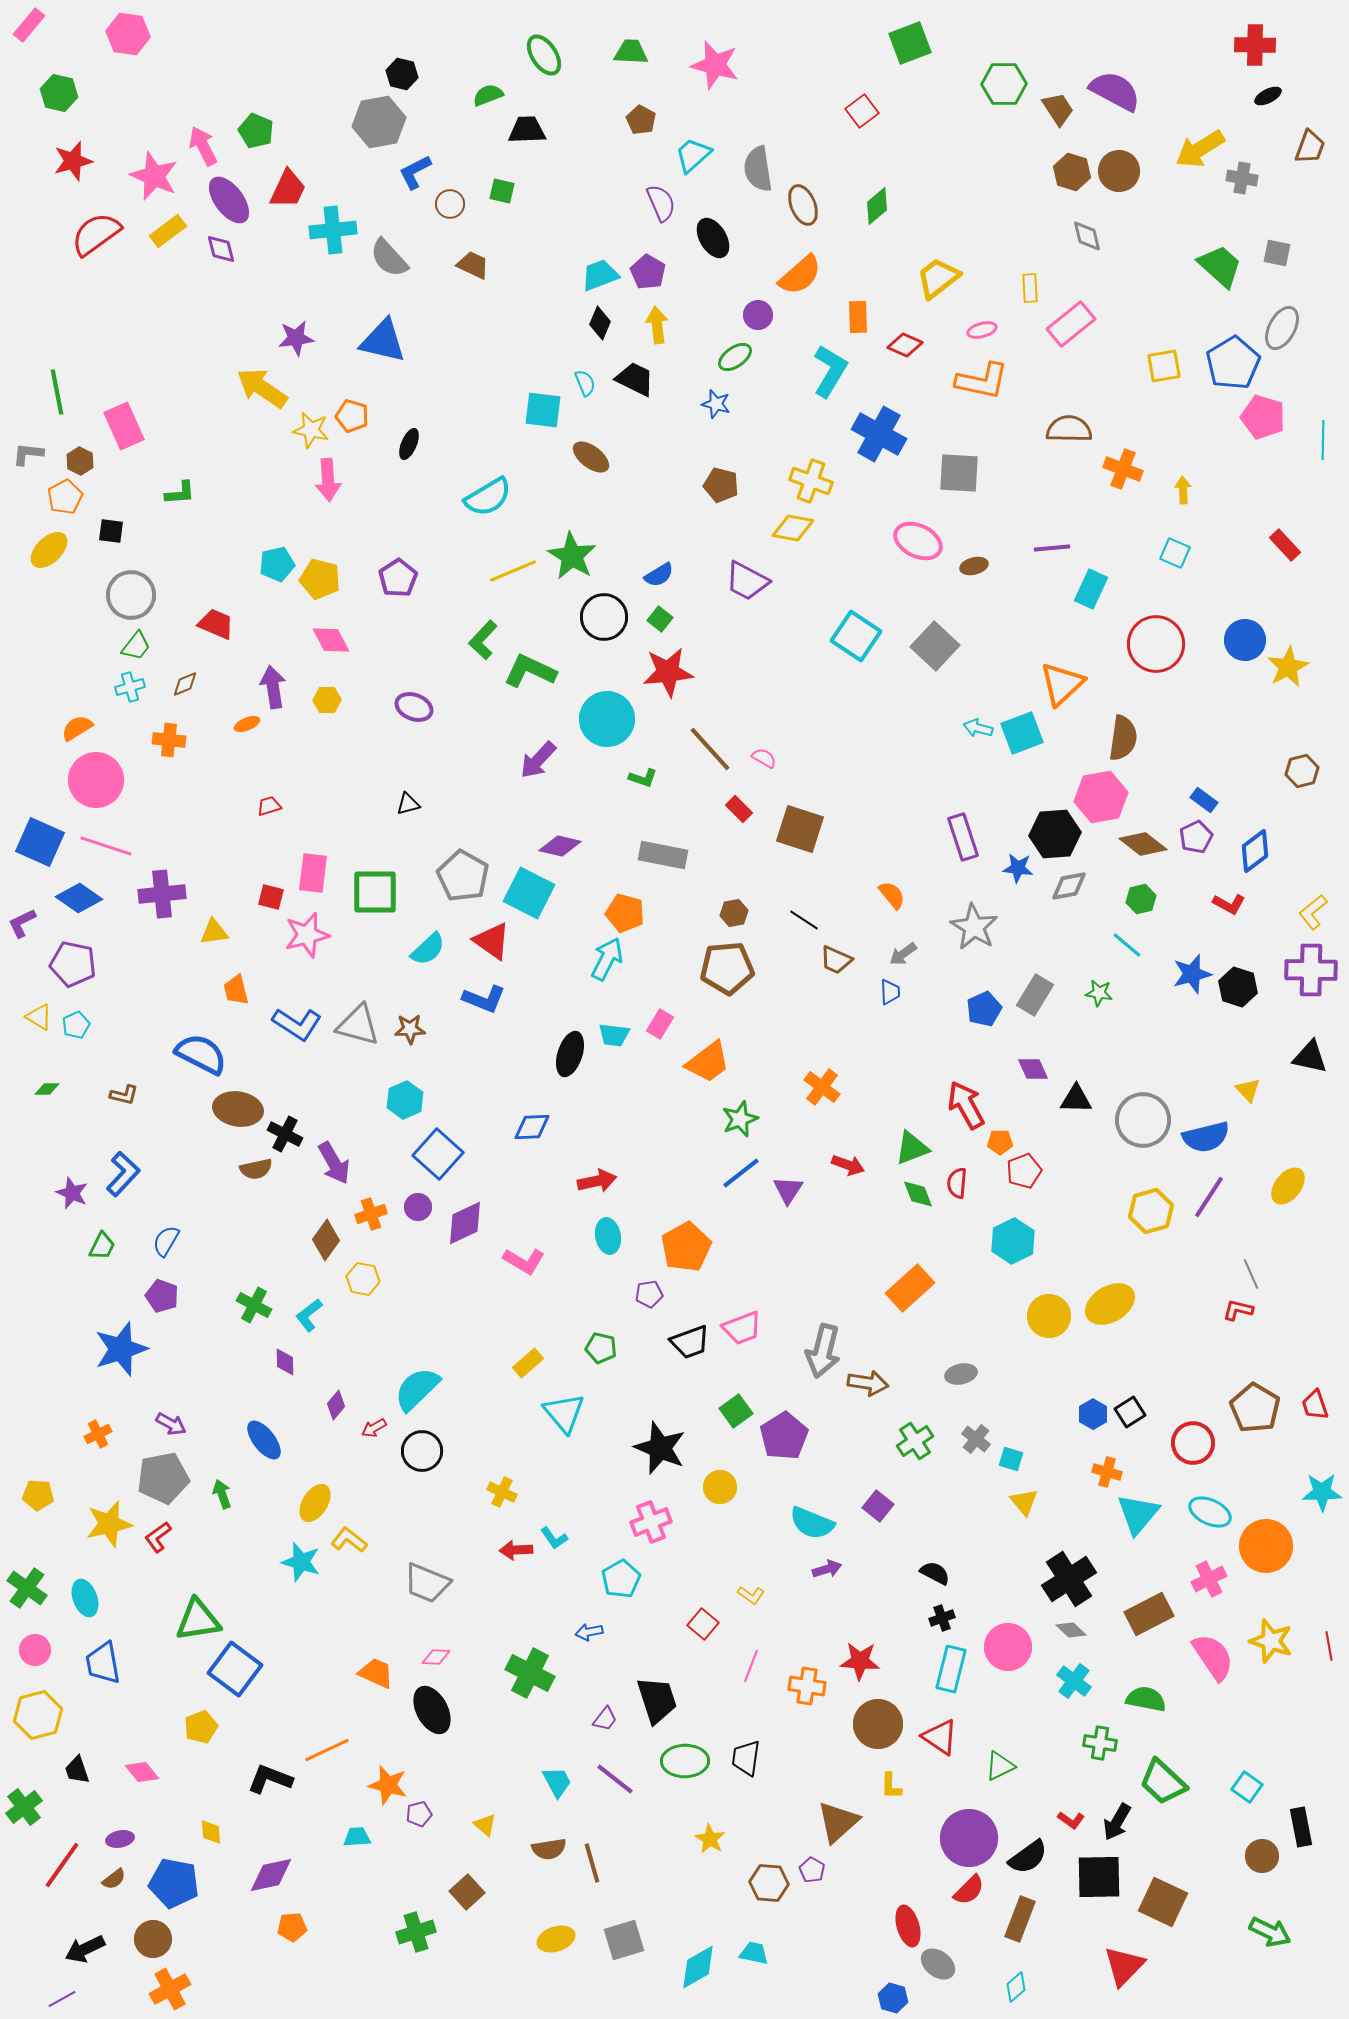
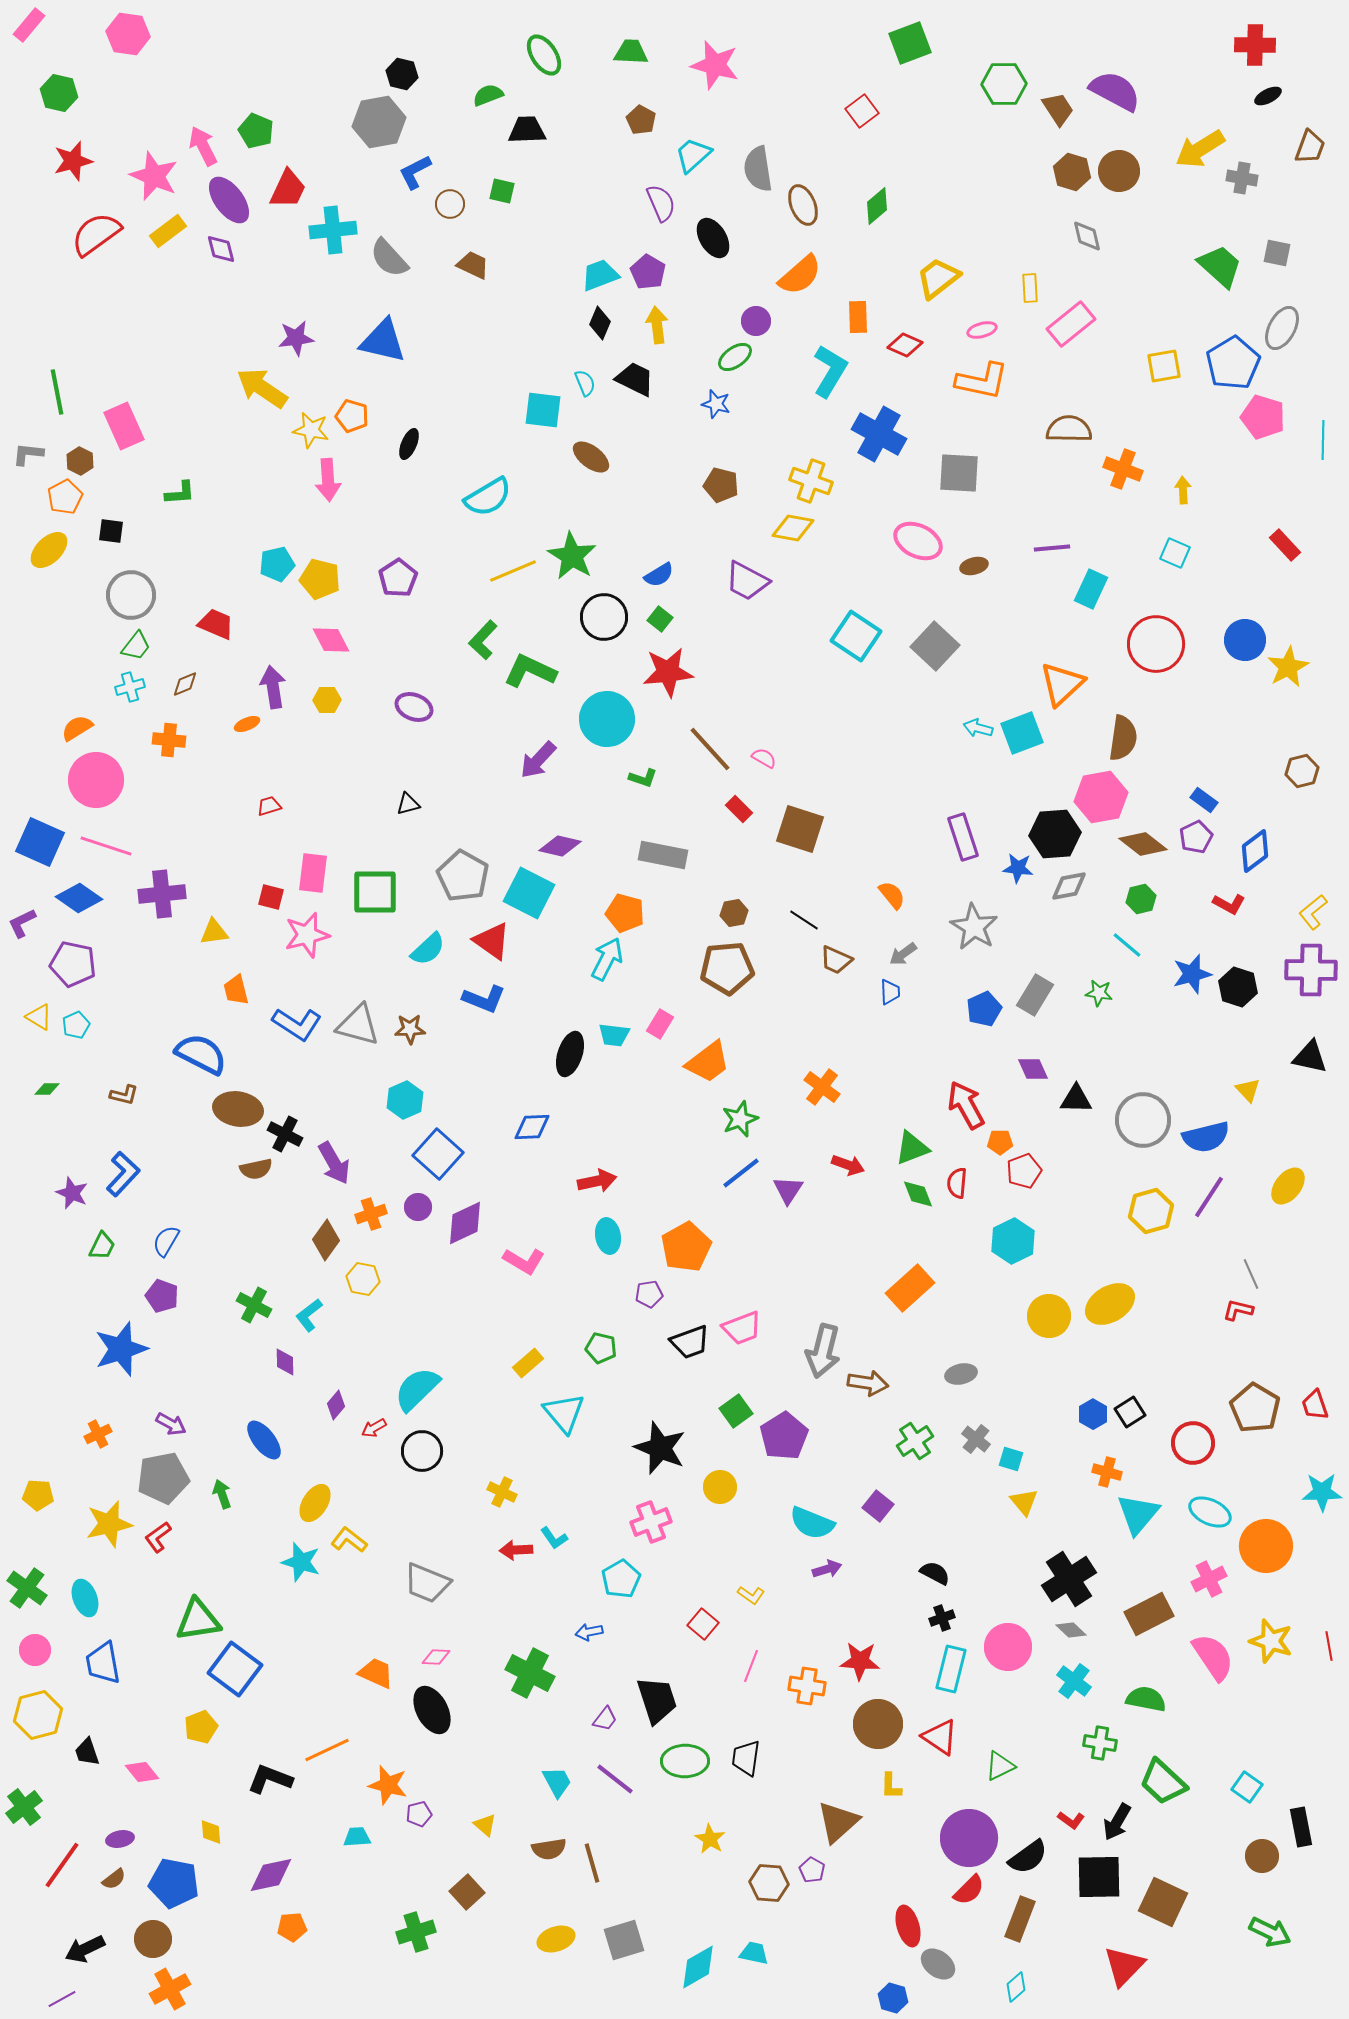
purple circle at (758, 315): moved 2 px left, 6 px down
black trapezoid at (77, 1770): moved 10 px right, 18 px up
